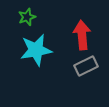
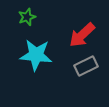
red arrow: rotated 128 degrees counterclockwise
cyan star: moved 5 px down; rotated 16 degrees clockwise
